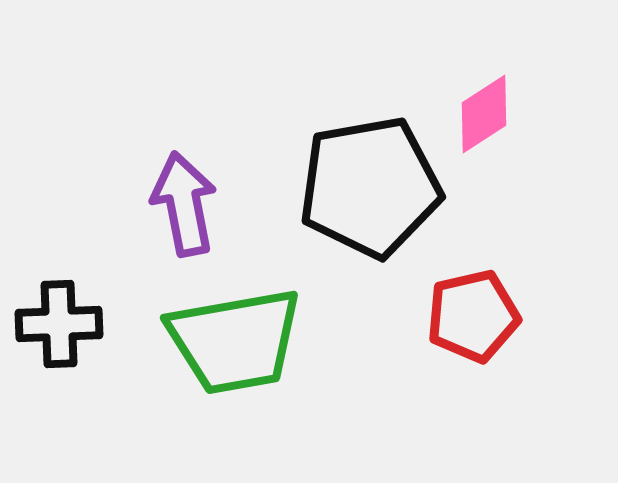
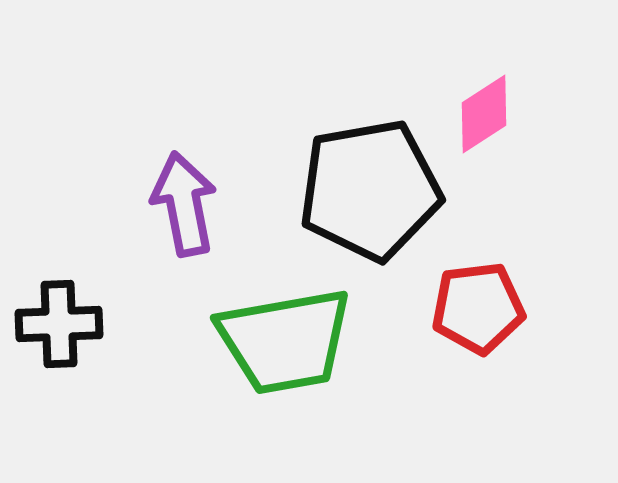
black pentagon: moved 3 px down
red pentagon: moved 5 px right, 8 px up; rotated 6 degrees clockwise
green trapezoid: moved 50 px right
